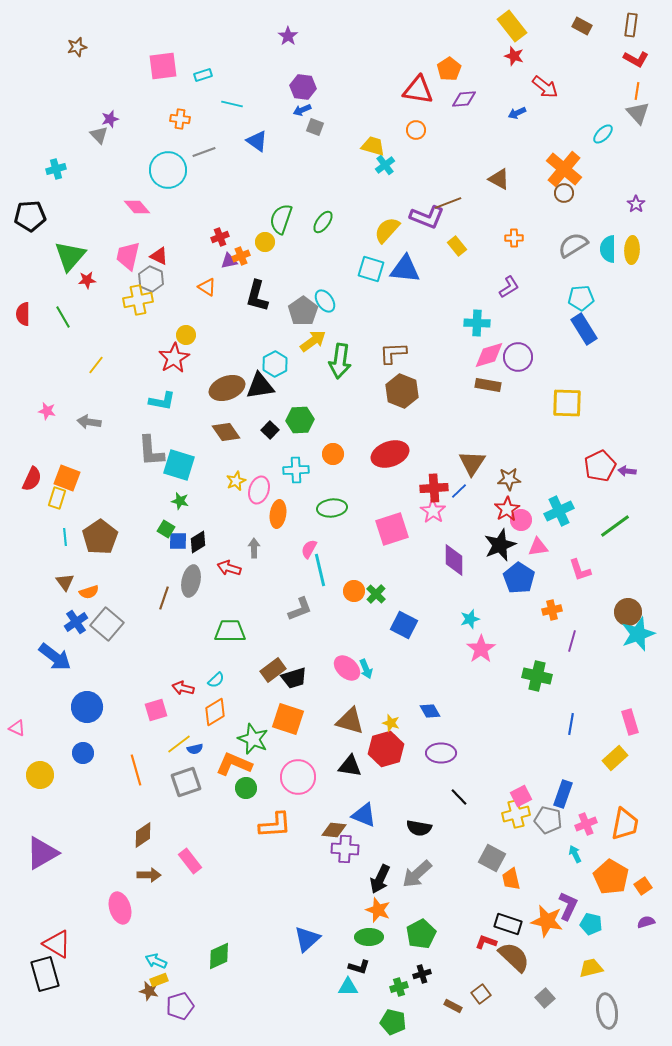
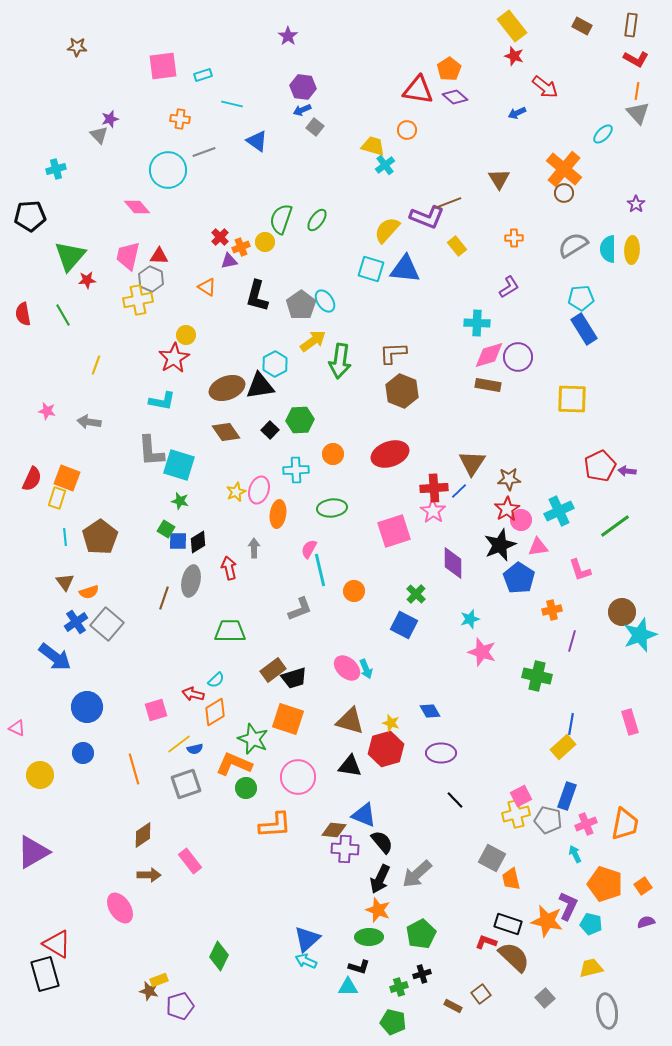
brown star at (77, 47): rotated 18 degrees clockwise
purple diamond at (464, 99): moved 9 px left, 2 px up; rotated 45 degrees clockwise
gray square at (315, 127): rotated 18 degrees clockwise
orange circle at (416, 130): moved 9 px left
brown triangle at (499, 179): rotated 30 degrees clockwise
green ellipse at (323, 222): moved 6 px left, 2 px up
red cross at (220, 237): rotated 24 degrees counterclockwise
red triangle at (159, 256): rotated 24 degrees counterclockwise
orange cross at (241, 256): moved 9 px up
gray pentagon at (303, 311): moved 2 px left, 6 px up
red semicircle at (23, 314): rotated 10 degrees counterclockwise
green line at (63, 317): moved 2 px up
yellow line at (96, 365): rotated 18 degrees counterclockwise
yellow square at (567, 403): moved 5 px right, 4 px up
yellow star at (236, 481): moved 11 px down
pink square at (392, 529): moved 2 px right, 2 px down
purple diamond at (454, 560): moved 1 px left, 3 px down
red arrow at (229, 568): rotated 60 degrees clockwise
green cross at (376, 594): moved 40 px right
brown circle at (628, 612): moved 6 px left
cyan star at (638, 634): moved 2 px right, 1 px down
pink star at (481, 649): moved 1 px right, 3 px down; rotated 20 degrees counterclockwise
red arrow at (183, 688): moved 10 px right, 6 px down
yellow rectangle at (615, 758): moved 52 px left, 11 px up
orange line at (136, 770): moved 2 px left, 1 px up
gray square at (186, 782): moved 2 px down
blue rectangle at (563, 794): moved 4 px right, 2 px down
black line at (459, 797): moved 4 px left, 3 px down
black semicircle at (419, 828): moved 37 px left, 14 px down; rotated 140 degrees counterclockwise
purple triangle at (42, 853): moved 9 px left, 1 px up
orange pentagon at (611, 877): moved 6 px left, 7 px down; rotated 12 degrees counterclockwise
pink ellipse at (120, 908): rotated 16 degrees counterclockwise
green diamond at (219, 956): rotated 40 degrees counterclockwise
cyan arrow at (156, 961): moved 150 px right
